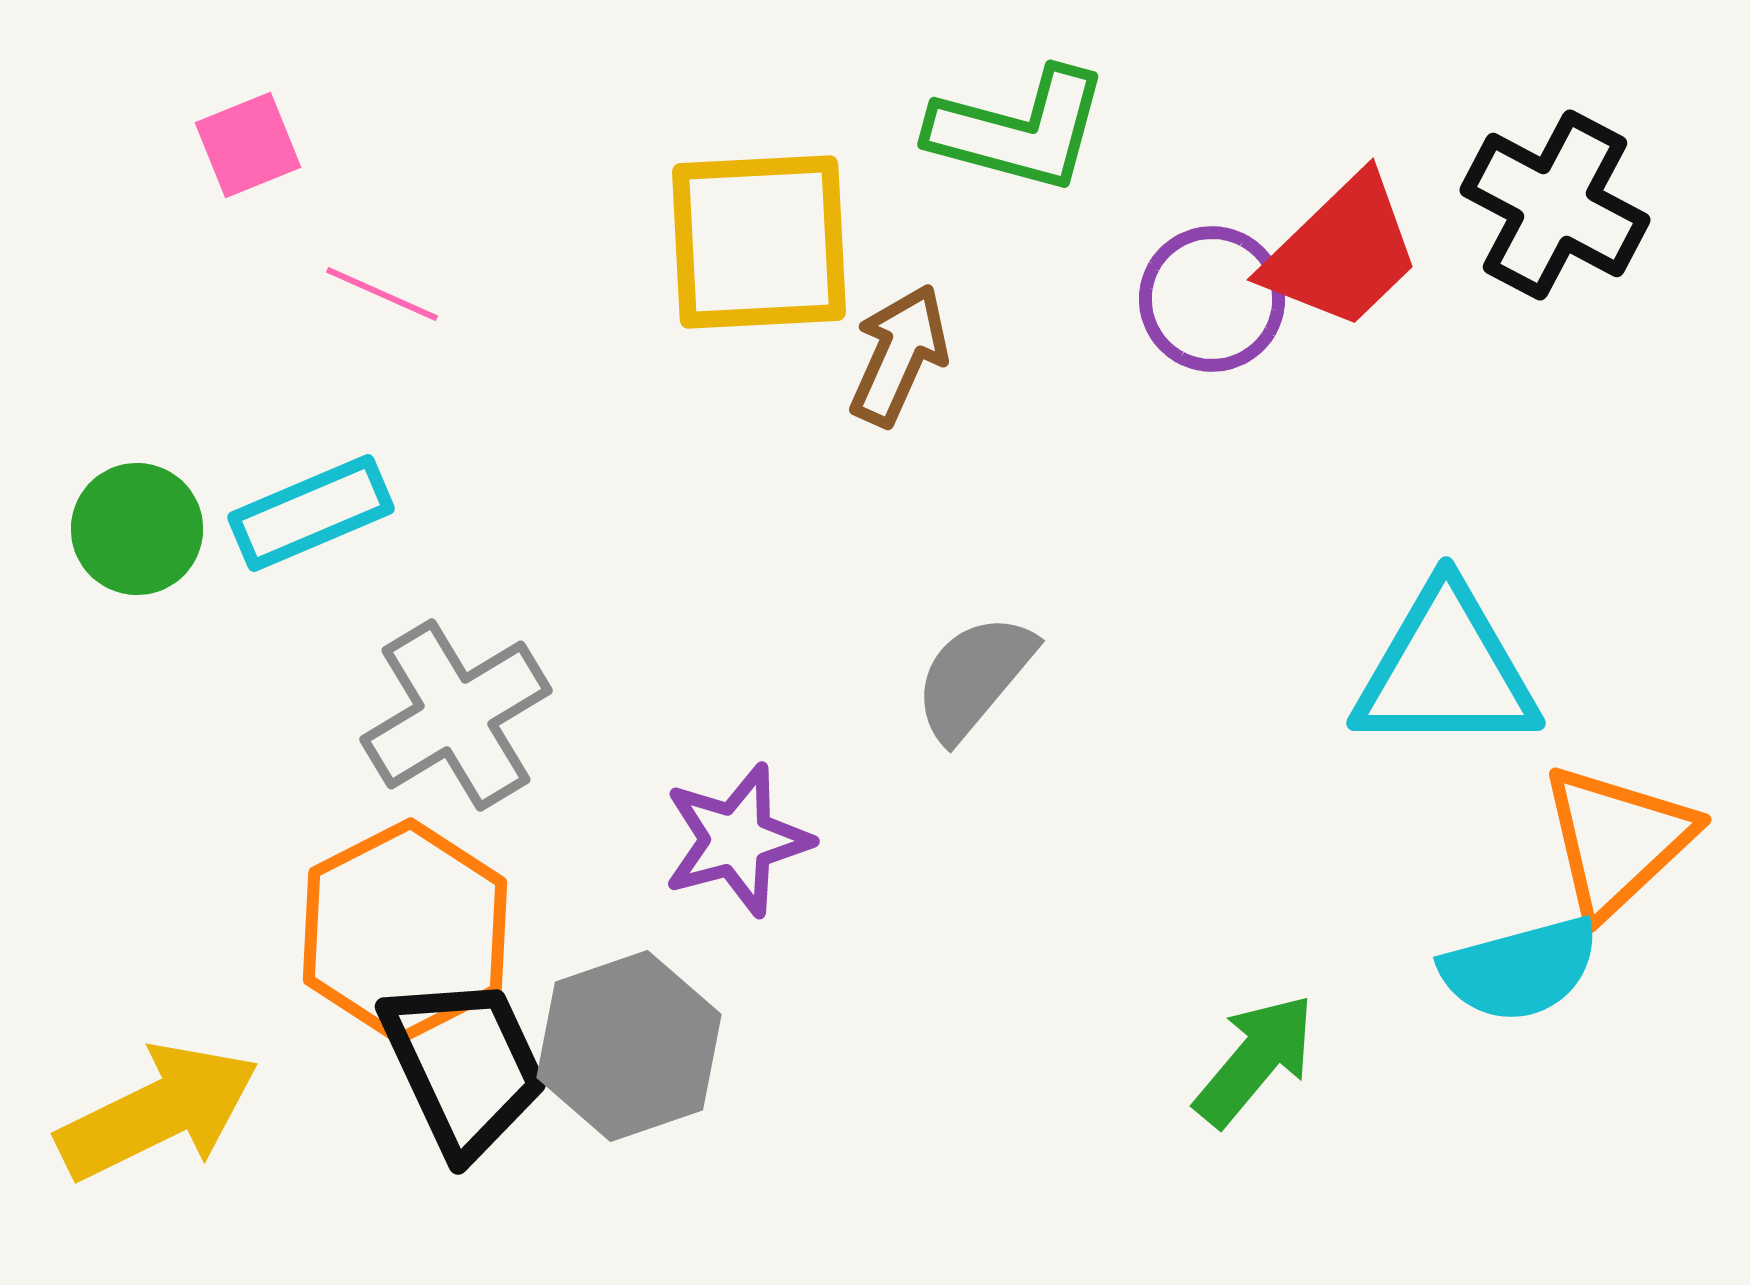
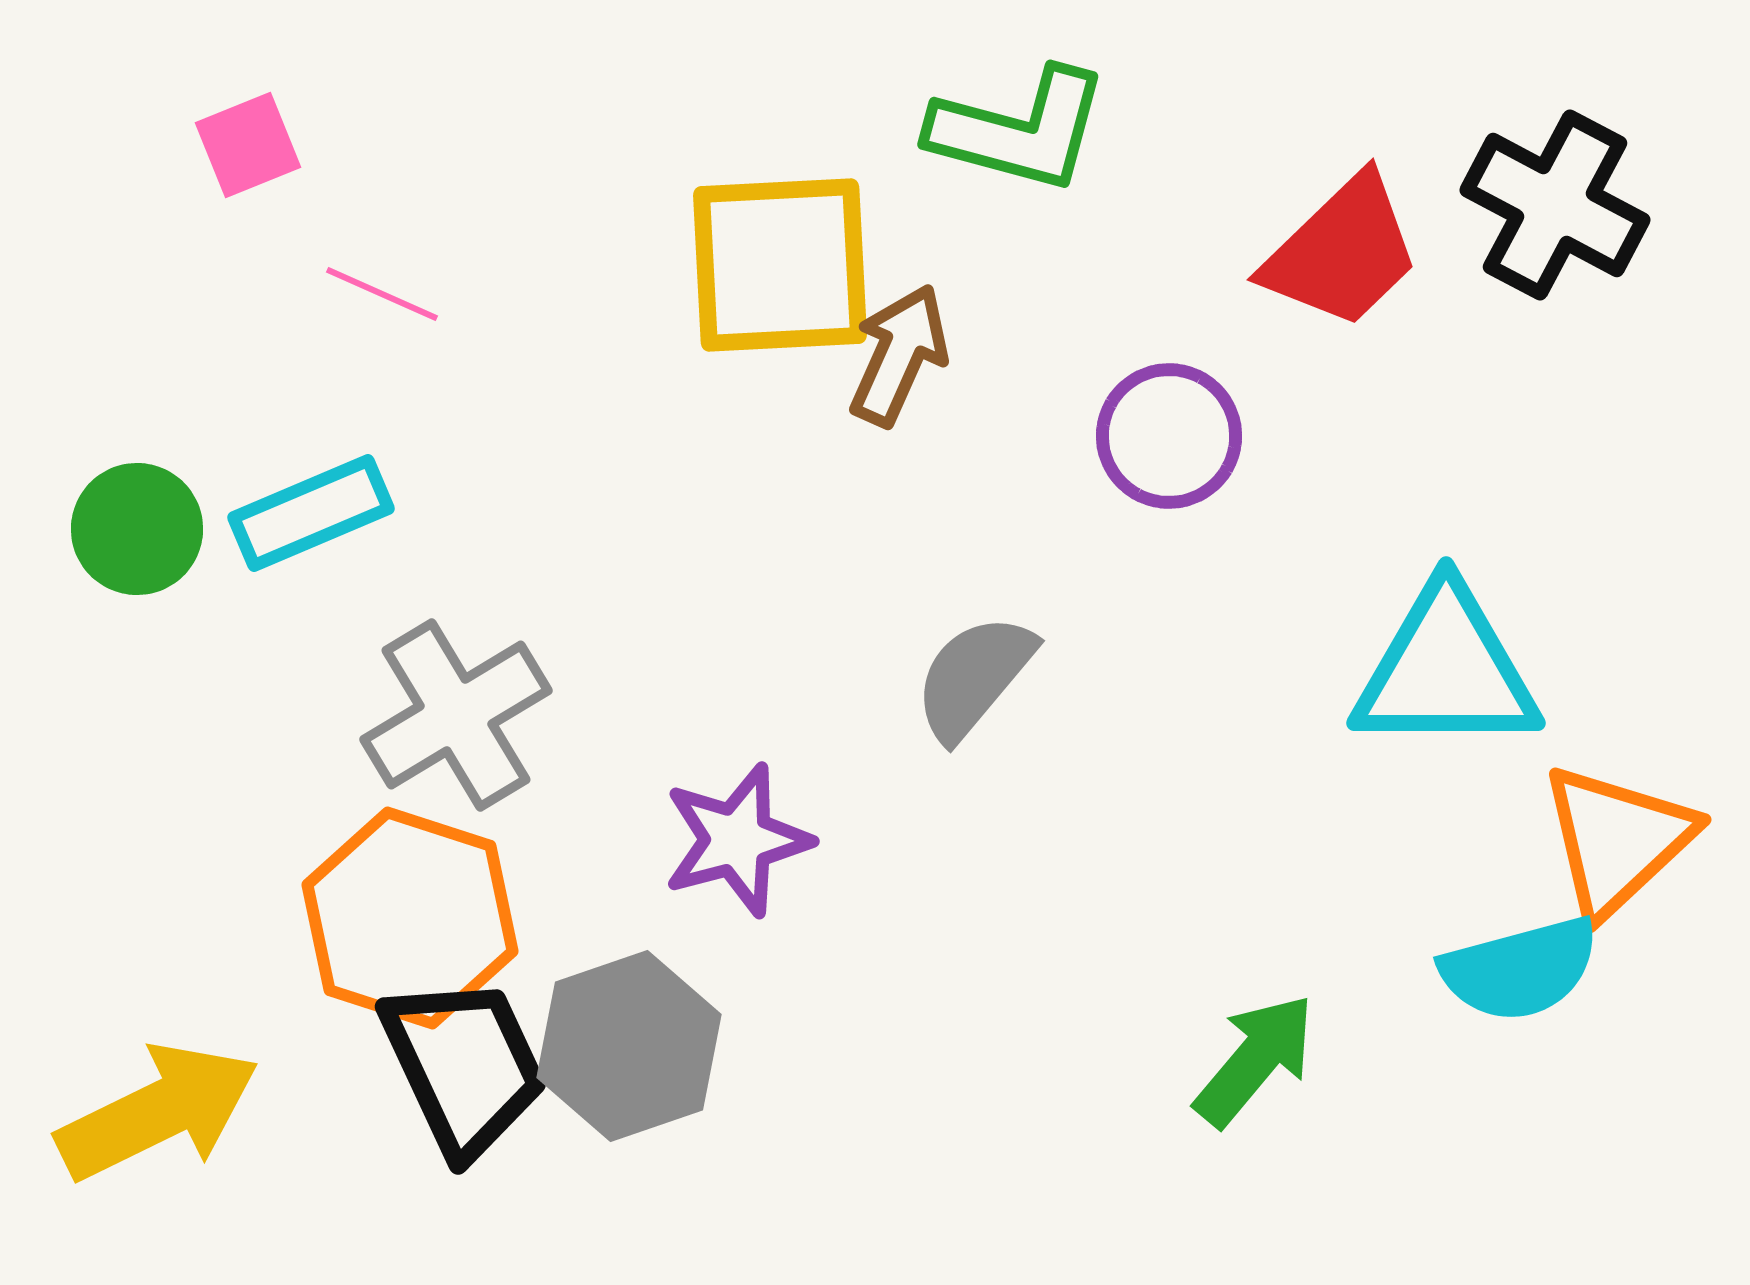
yellow square: moved 21 px right, 23 px down
purple circle: moved 43 px left, 137 px down
orange hexagon: moved 5 px right, 13 px up; rotated 15 degrees counterclockwise
